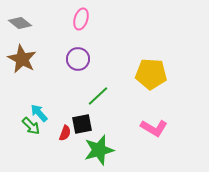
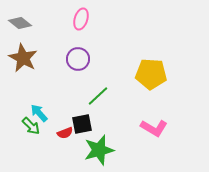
brown star: moved 1 px right, 1 px up
red semicircle: rotated 49 degrees clockwise
